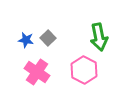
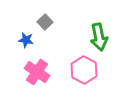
gray square: moved 3 px left, 16 px up
